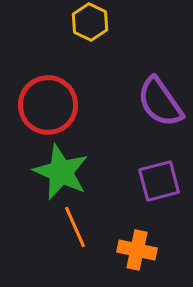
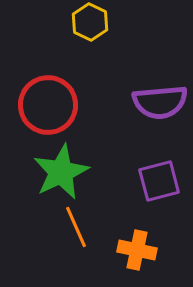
purple semicircle: rotated 60 degrees counterclockwise
green star: rotated 22 degrees clockwise
orange line: moved 1 px right
